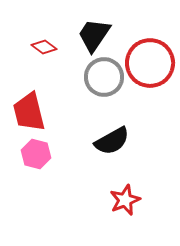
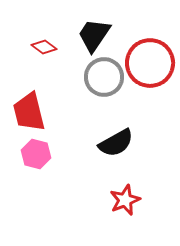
black semicircle: moved 4 px right, 2 px down
